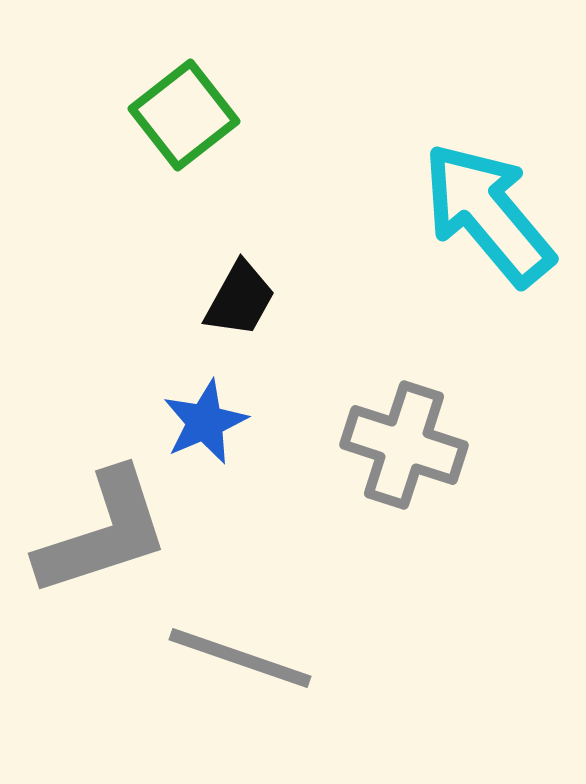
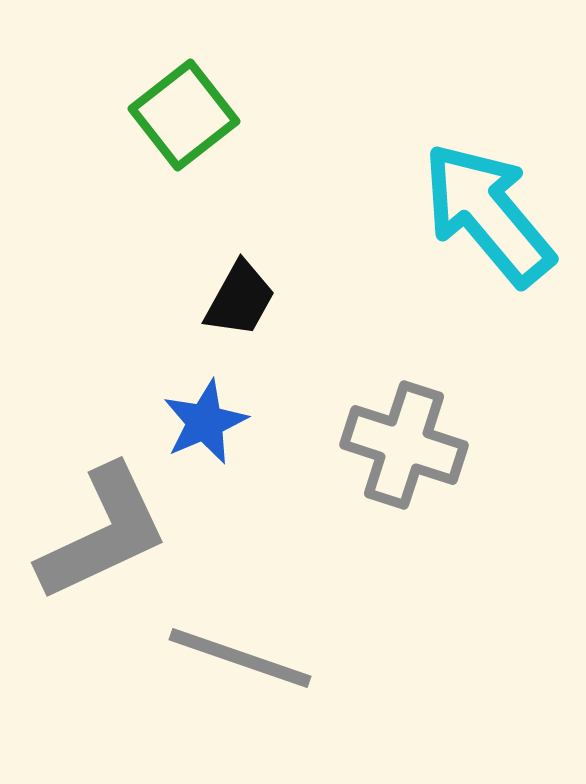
gray L-shape: rotated 7 degrees counterclockwise
